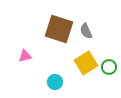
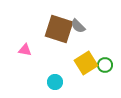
gray semicircle: moved 8 px left, 5 px up; rotated 21 degrees counterclockwise
pink triangle: moved 6 px up; rotated 24 degrees clockwise
green circle: moved 4 px left, 2 px up
